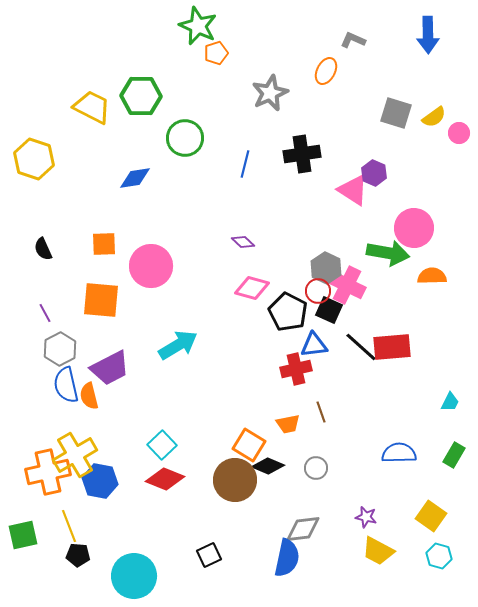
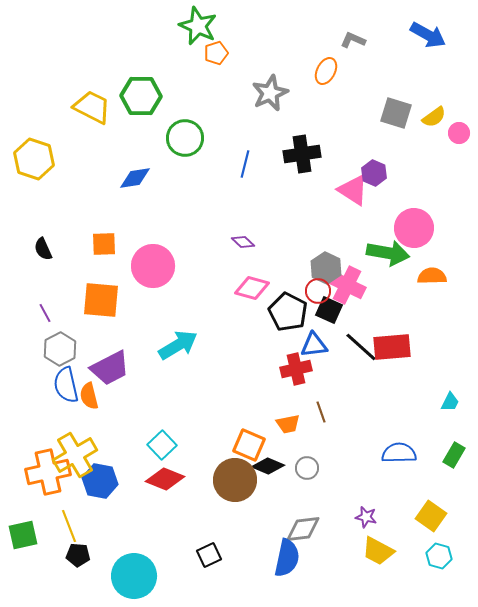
blue arrow at (428, 35): rotated 60 degrees counterclockwise
pink circle at (151, 266): moved 2 px right
orange square at (249, 445): rotated 8 degrees counterclockwise
gray circle at (316, 468): moved 9 px left
